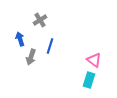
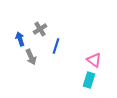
gray cross: moved 9 px down
blue line: moved 6 px right
gray arrow: rotated 42 degrees counterclockwise
